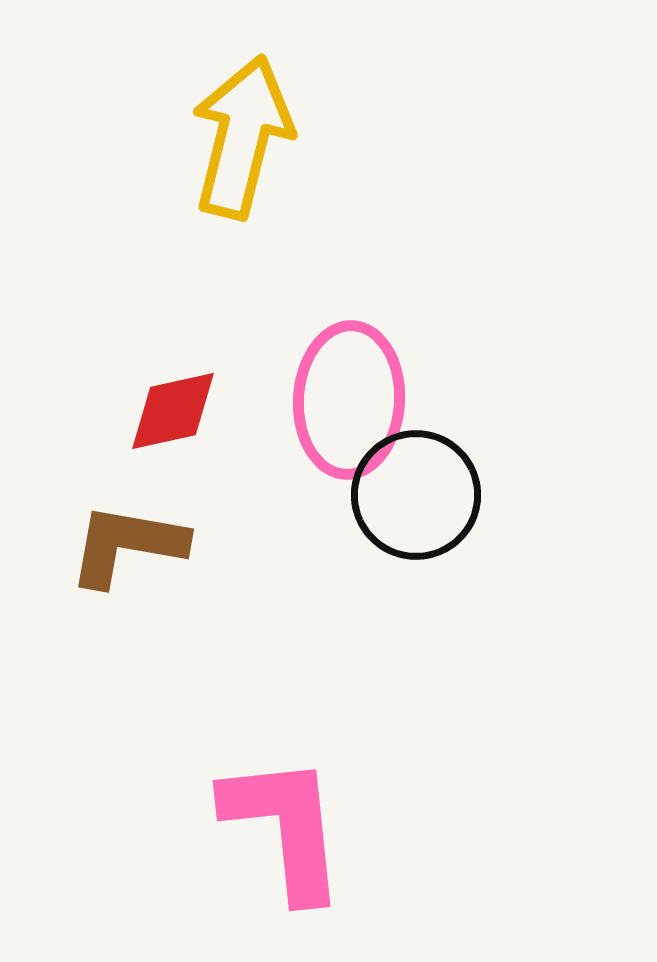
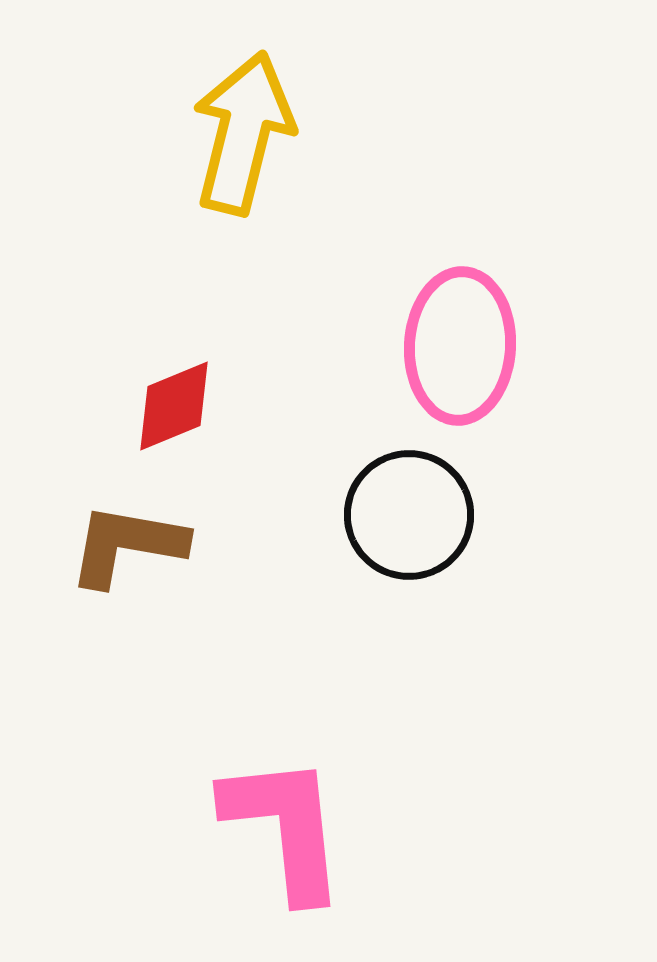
yellow arrow: moved 1 px right, 4 px up
pink ellipse: moved 111 px right, 54 px up
red diamond: moved 1 px right, 5 px up; rotated 10 degrees counterclockwise
black circle: moved 7 px left, 20 px down
